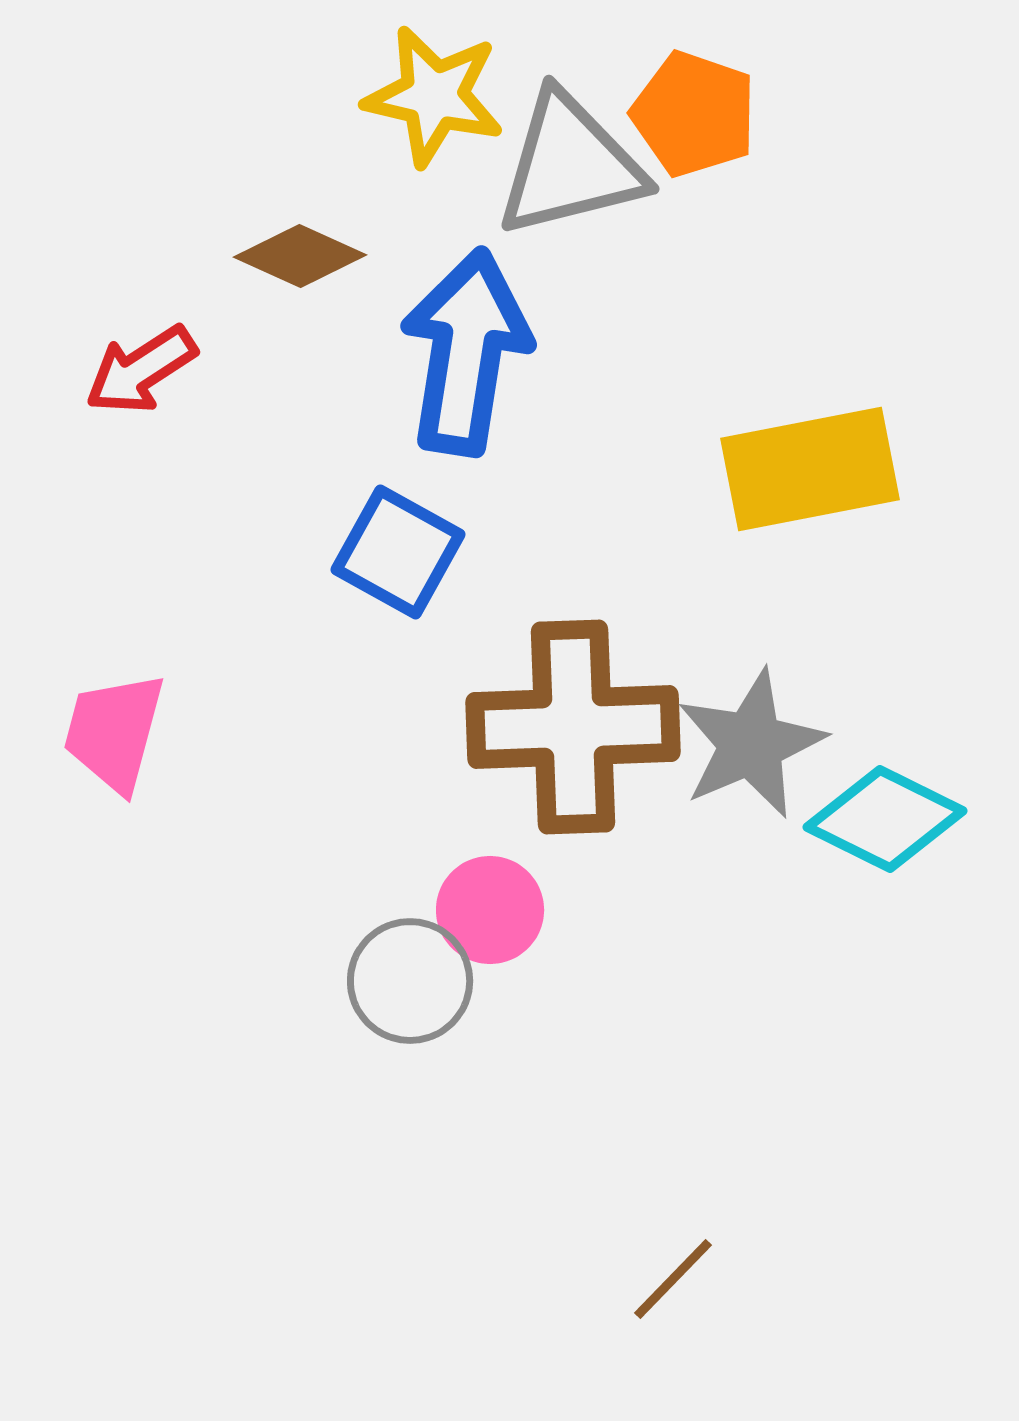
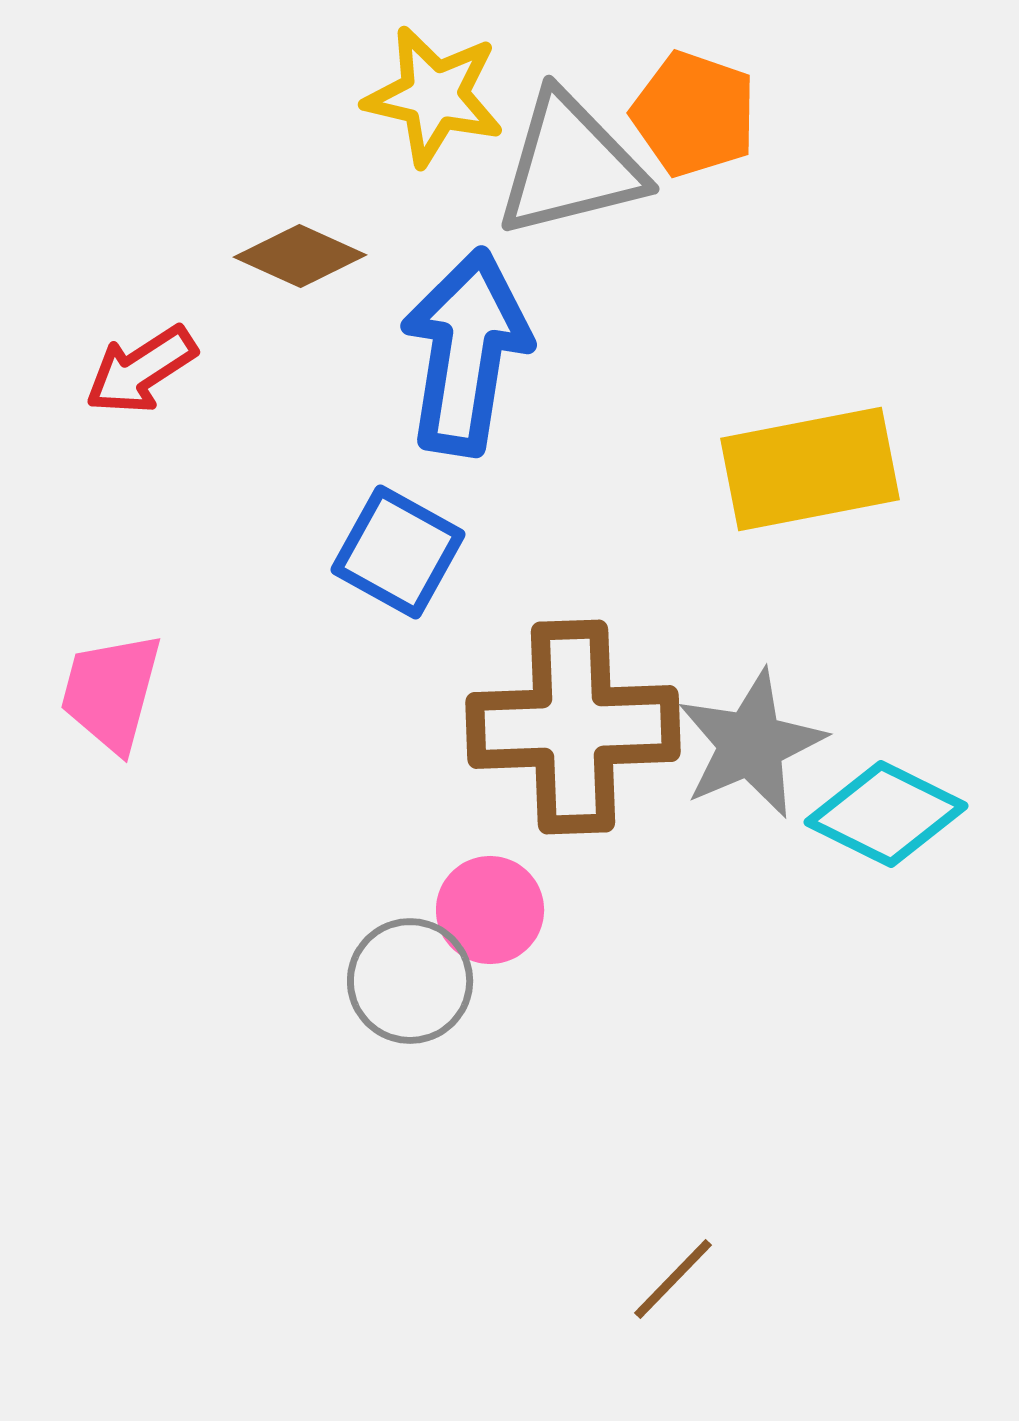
pink trapezoid: moved 3 px left, 40 px up
cyan diamond: moved 1 px right, 5 px up
